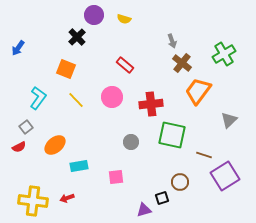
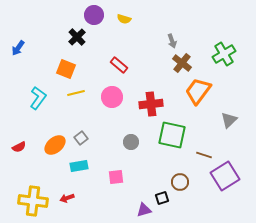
red rectangle: moved 6 px left
yellow line: moved 7 px up; rotated 60 degrees counterclockwise
gray square: moved 55 px right, 11 px down
